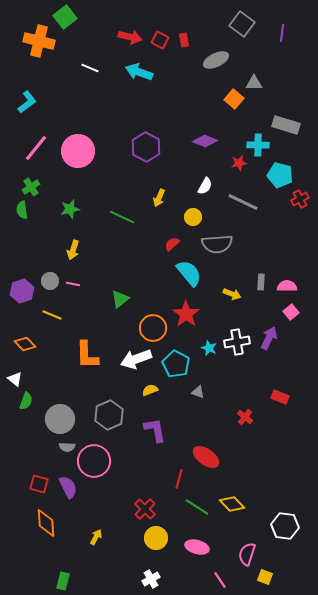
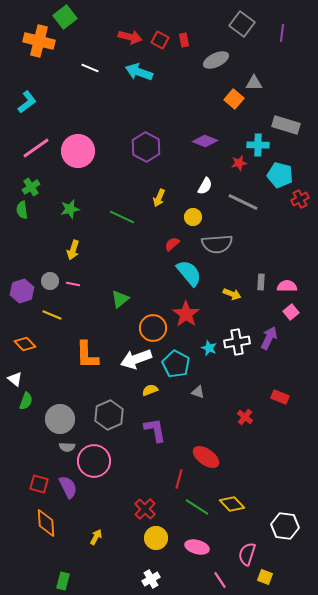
pink line at (36, 148): rotated 16 degrees clockwise
